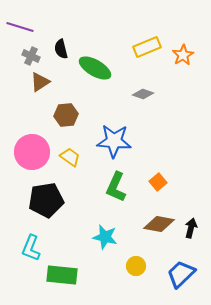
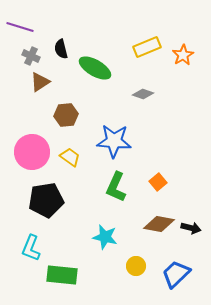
black arrow: rotated 90 degrees clockwise
blue trapezoid: moved 5 px left
